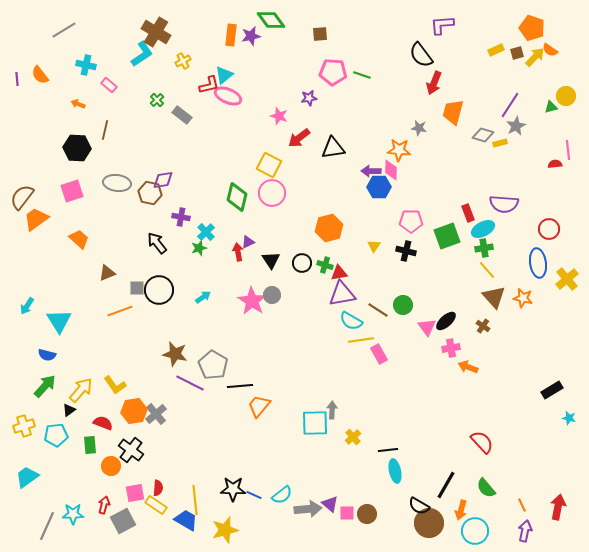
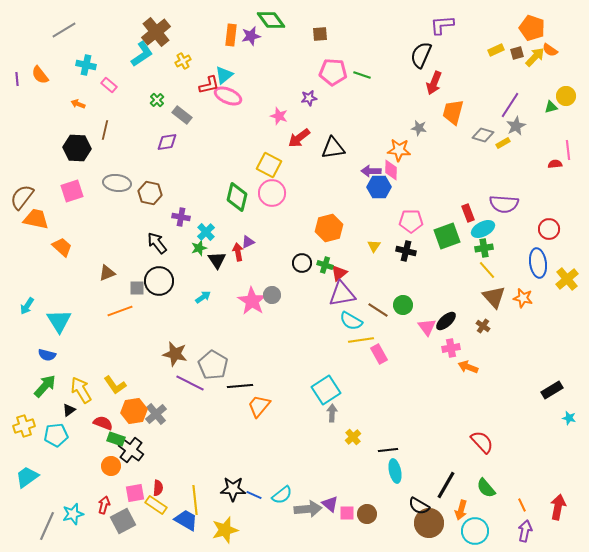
brown cross at (156, 32): rotated 20 degrees clockwise
black semicircle at (421, 55): rotated 60 degrees clockwise
yellow rectangle at (500, 143): moved 3 px right; rotated 16 degrees counterclockwise
purple diamond at (163, 180): moved 4 px right, 38 px up
orange trapezoid at (36, 219): rotated 48 degrees clockwise
orange trapezoid at (79, 239): moved 17 px left, 8 px down
black triangle at (271, 260): moved 54 px left
red triangle at (339, 273): rotated 30 degrees counterclockwise
black circle at (159, 290): moved 9 px up
yellow arrow at (81, 390): rotated 72 degrees counterclockwise
gray arrow at (332, 410): moved 3 px down
cyan square at (315, 423): moved 11 px right, 33 px up; rotated 32 degrees counterclockwise
green rectangle at (90, 445): moved 26 px right, 6 px up; rotated 66 degrees counterclockwise
cyan star at (73, 514): rotated 15 degrees counterclockwise
